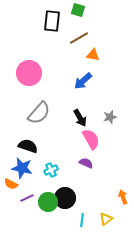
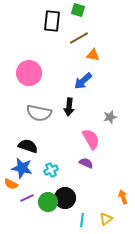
gray semicircle: rotated 60 degrees clockwise
black arrow: moved 11 px left, 11 px up; rotated 36 degrees clockwise
